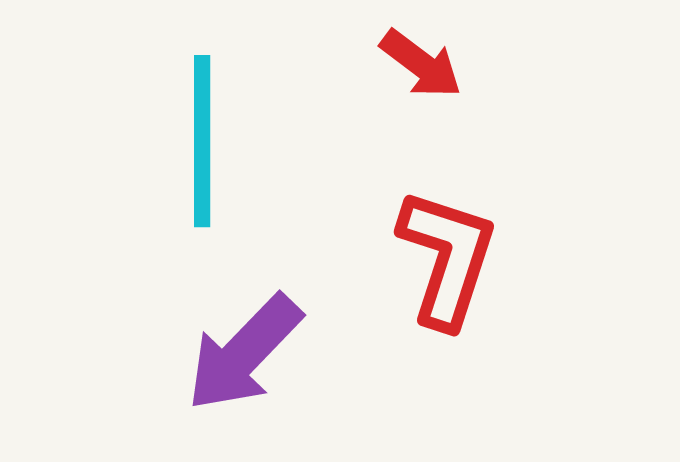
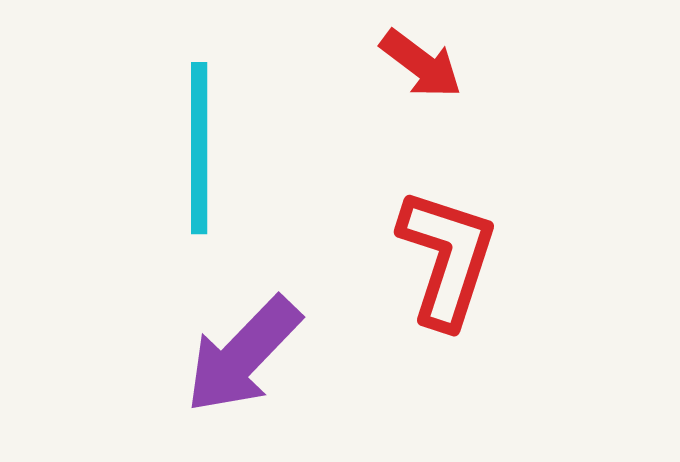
cyan line: moved 3 px left, 7 px down
purple arrow: moved 1 px left, 2 px down
